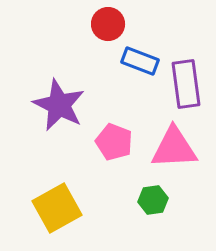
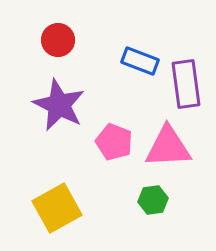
red circle: moved 50 px left, 16 px down
pink triangle: moved 6 px left, 1 px up
